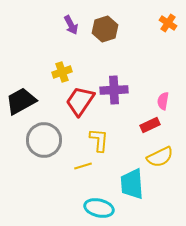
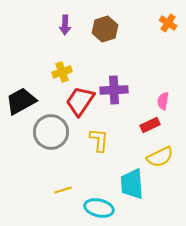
purple arrow: moved 6 px left; rotated 30 degrees clockwise
gray circle: moved 7 px right, 8 px up
yellow line: moved 20 px left, 24 px down
